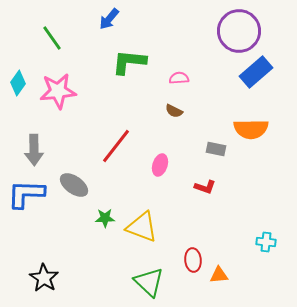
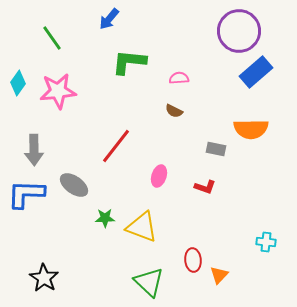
pink ellipse: moved 1 px left, 11 px down
orange triangle: rotated 42 degrees counterclockwise
